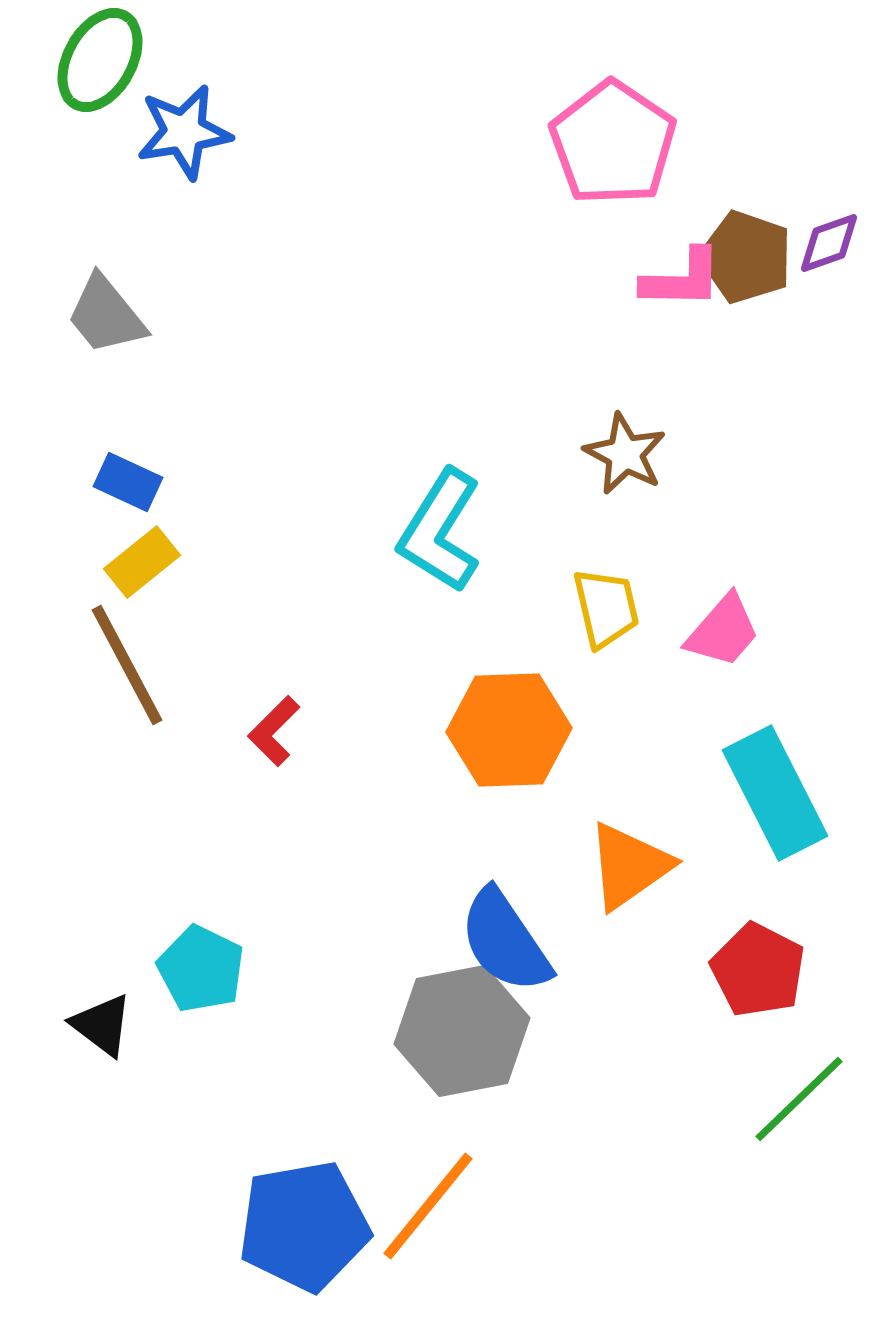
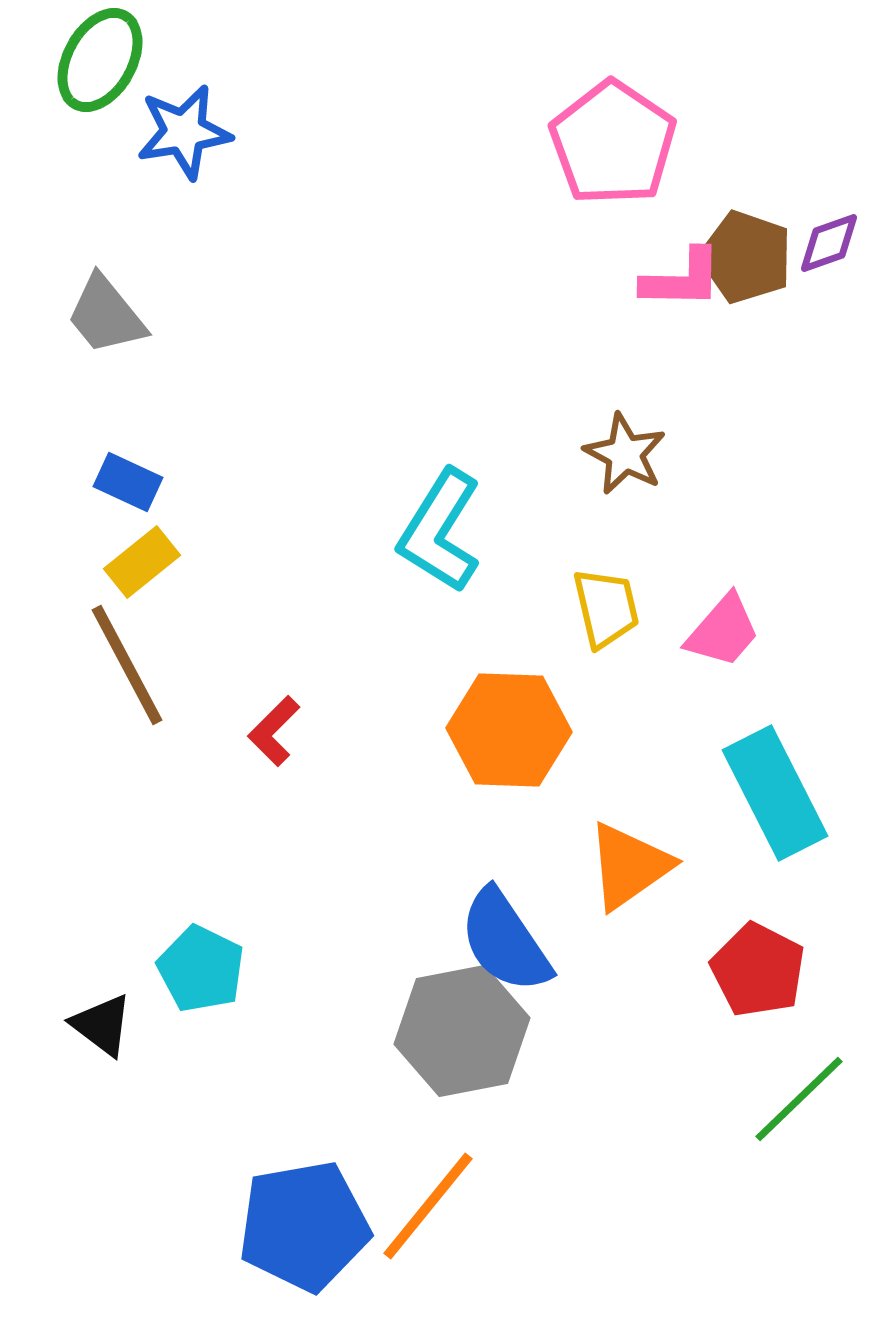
orange hexagon: rotated 4 degrees clockwise
